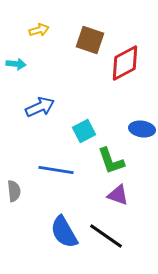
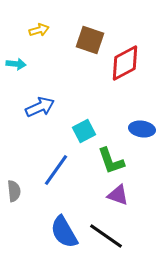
blue line: rotated 64 degrees counterclockwise
